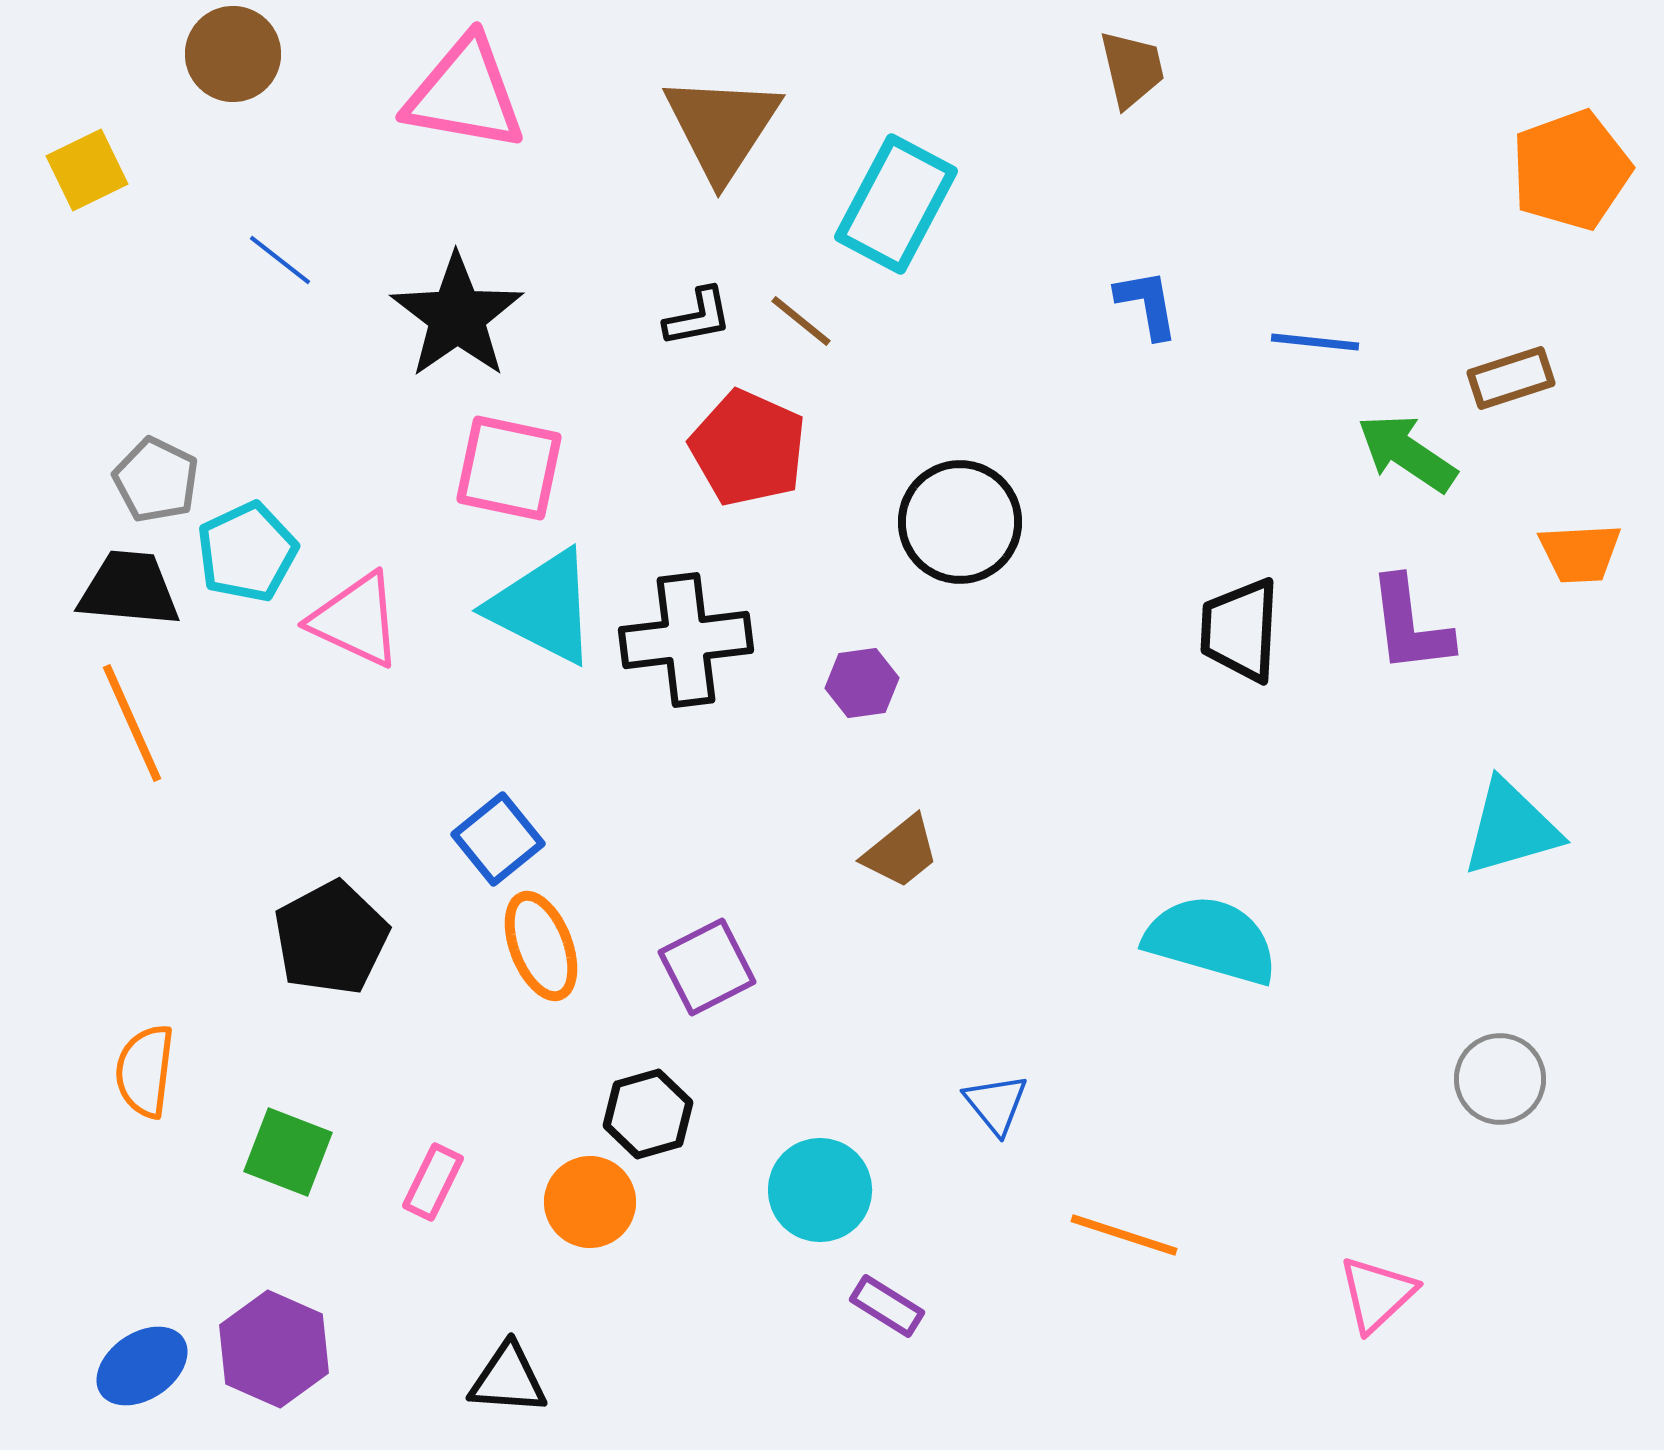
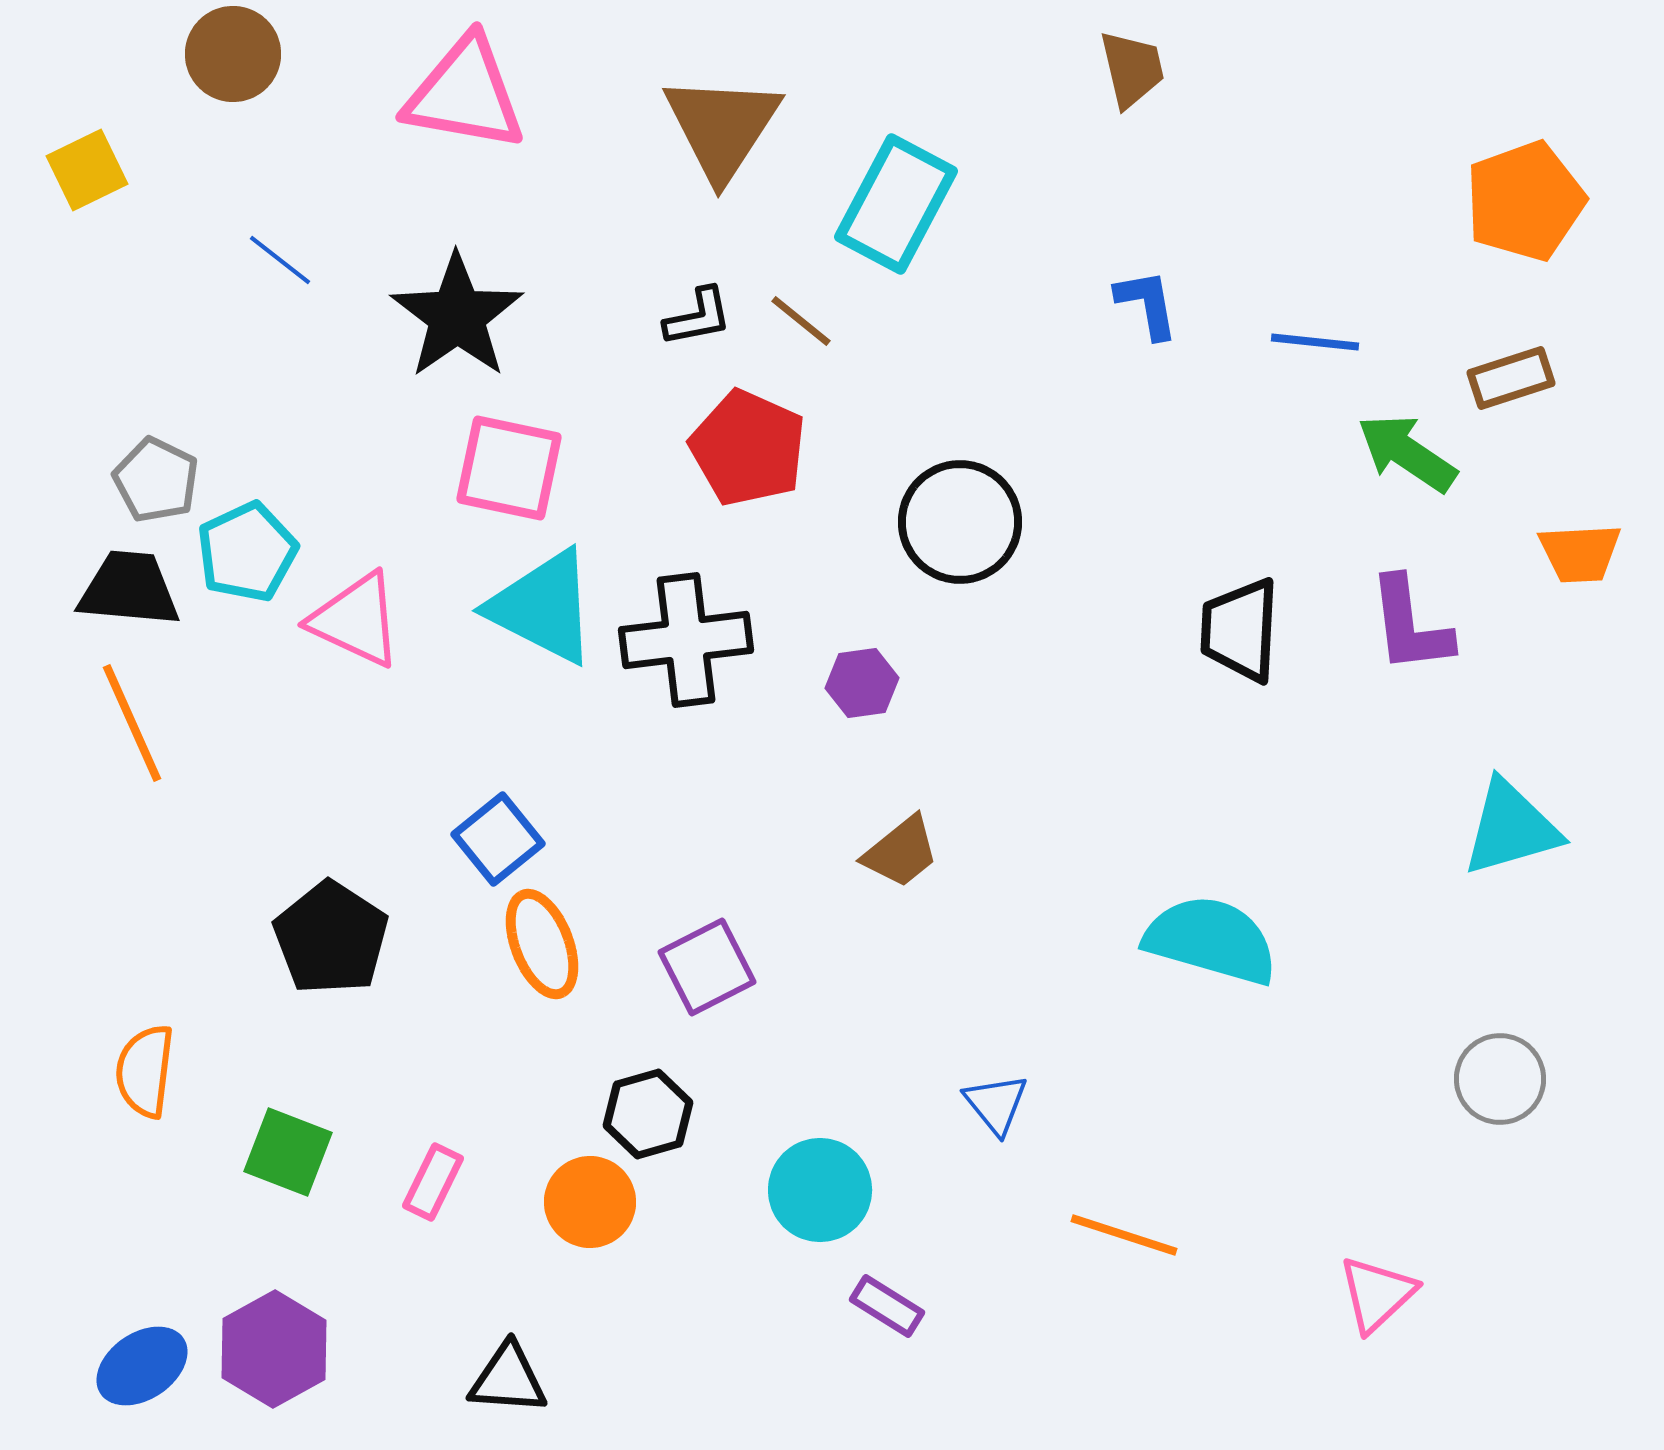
orange pentagon at (1571, 170): moved 46 px left, 31 px down
black pentagon at (331, 938): rotated 11 degrees counterclockwise
orange ellipse at (541, 946): moved 1 px right, 2 px up
purple hexagon at (274, 1349): rotated 7 degrees clockwise
